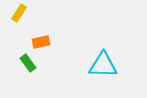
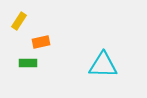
yellow rectangle: moved 8 px down
green rectangle: rotated 54 degrees counterclockwise
